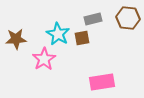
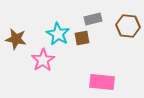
brown hexagon: moved 8 px down
brown star: rotated 15 degrees clockwise
pink star: moved 1 px left, 1 px down
pink rectangle: rotated 15 degrees clockwise
